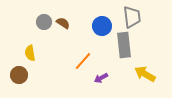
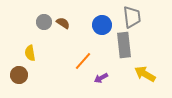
blue circle: moved 1 px up
